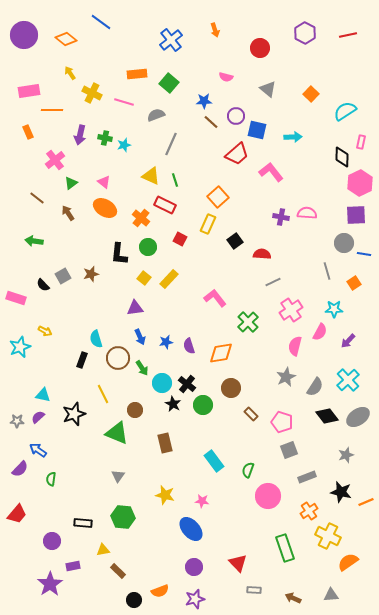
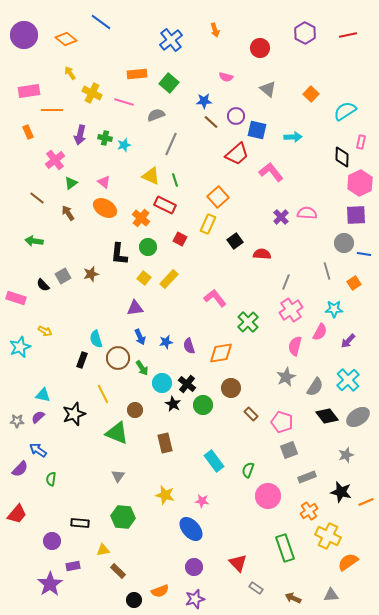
purple cross at (281, 217): rotated 35 degrees clockwise
gray line at (273, 282): moved 13 px right; rotated 42 degrees counterclockwise
black rectangle at (83, 523): moved 3 px left
gray rectangle at (254, 590): moved 2 px right, 2 px up; rotated 32 degrees clockwise
